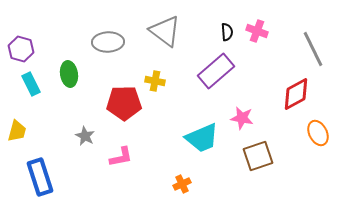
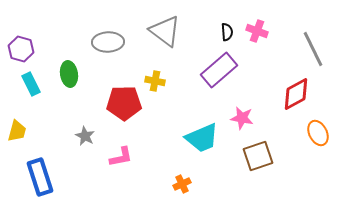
purple rectangle: moved 3 px right, 1 px up
